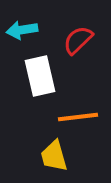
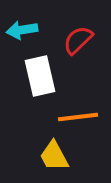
yellow trapezoid: rotated 12 degrees counterclockwise
